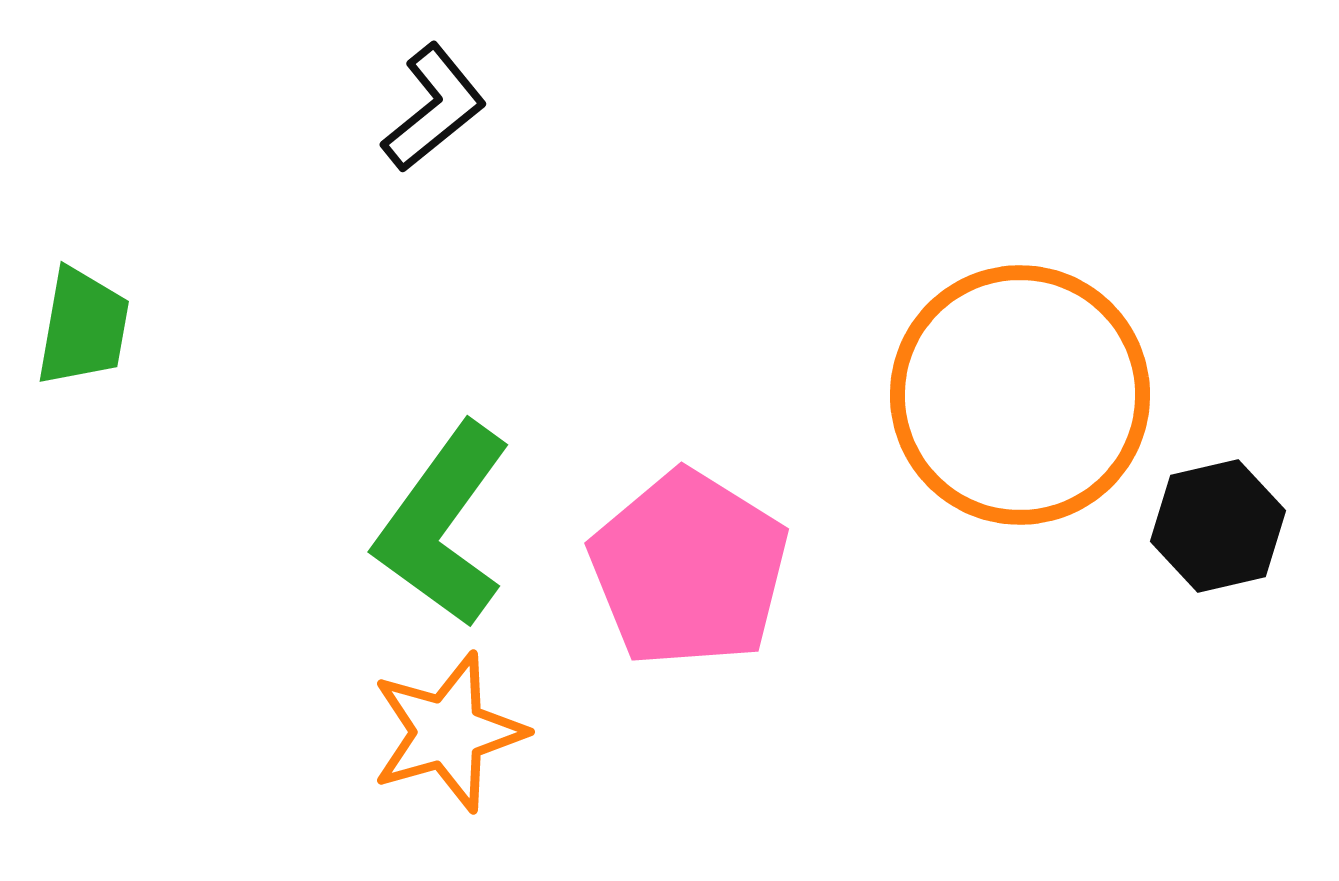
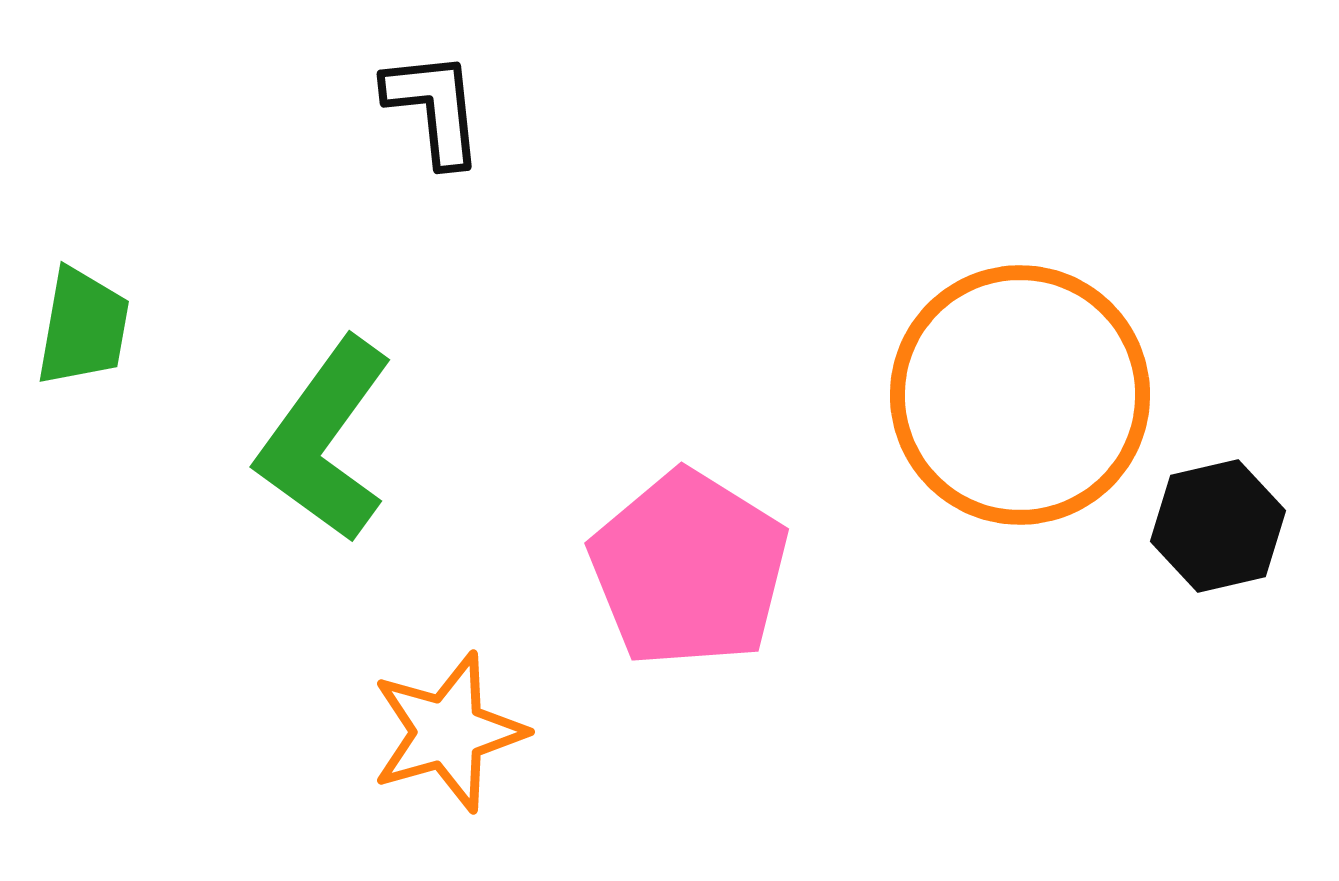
black L-shape: rotated 57 degrees counterclockwise
green L-shape: moved 118 px left, 85 px up
